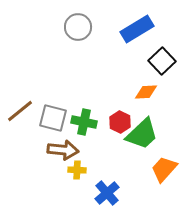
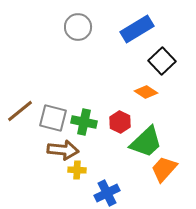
orange diamond: rotated 35 degrees clockwise
green trapezoid: moved 4 px right, 8 px down
blue cross: rotated 15 degrees clockwise
